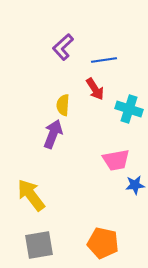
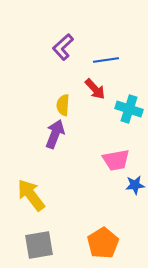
blue line: moved 2 px right
red arrow: rotated 10 degrees counterclockwise
purple arrow: moved 2 px right
orange pentagon: rotated 28 degrees clockwise
